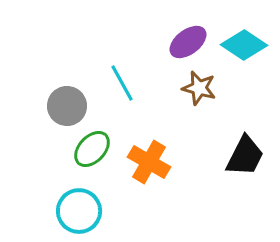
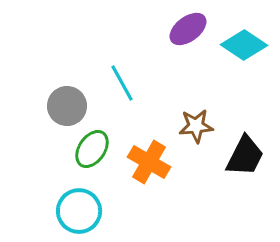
purple ellipse: moved 13 px up
brown star: moved 3 px left, 38 px down; rotated 20 degrees counterclockwise
green ellipse: rotated 9 degrees counterclockwise
